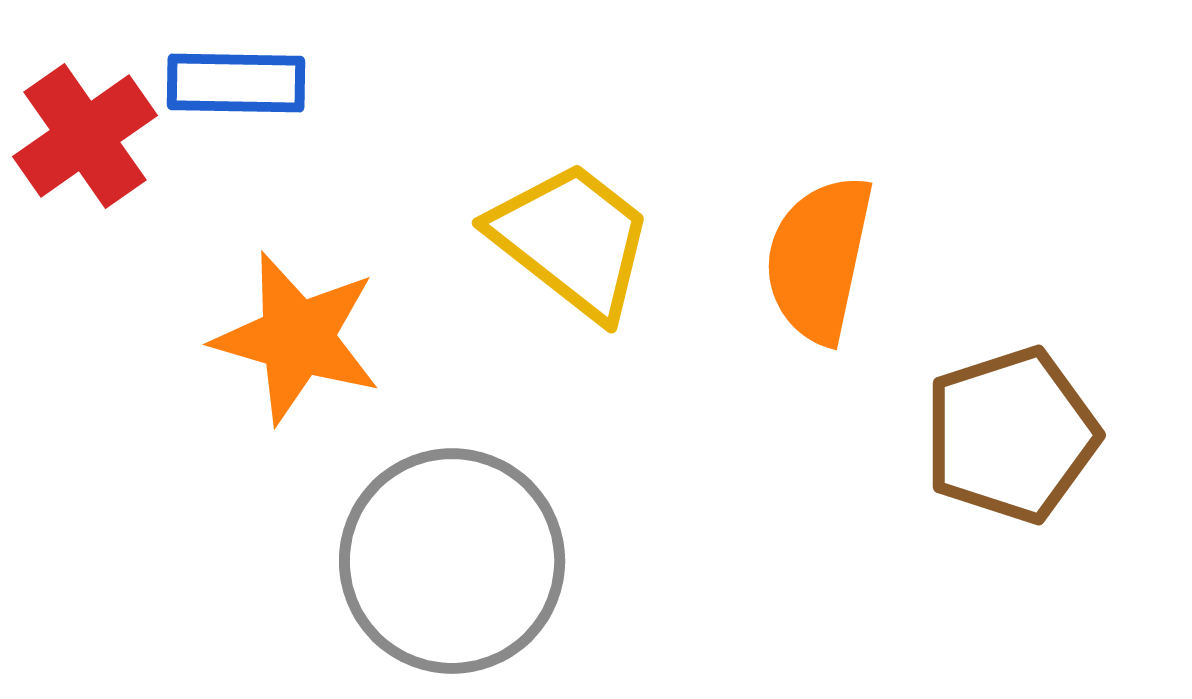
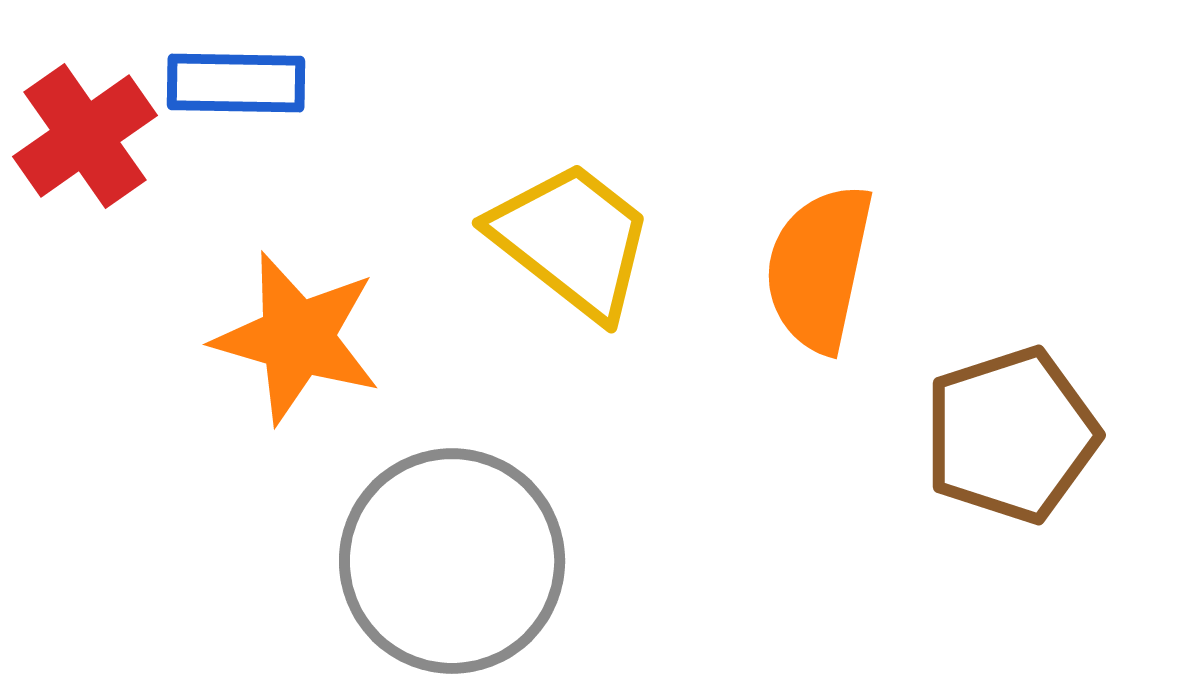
orange semicircle: moved 9 px down
